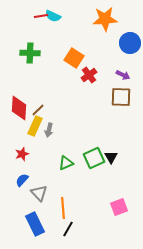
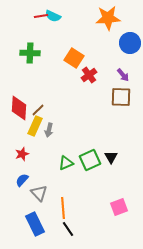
orange star: moved 3 px right, 1 px up
purple arrow: rotated 24 degrees clockwise
green square: moved 4 px left, 2 px down
black line: rotated 63 degrees counterclockwise
